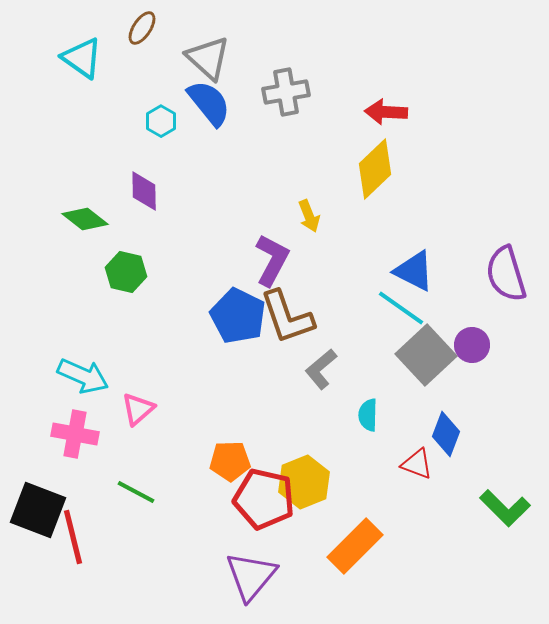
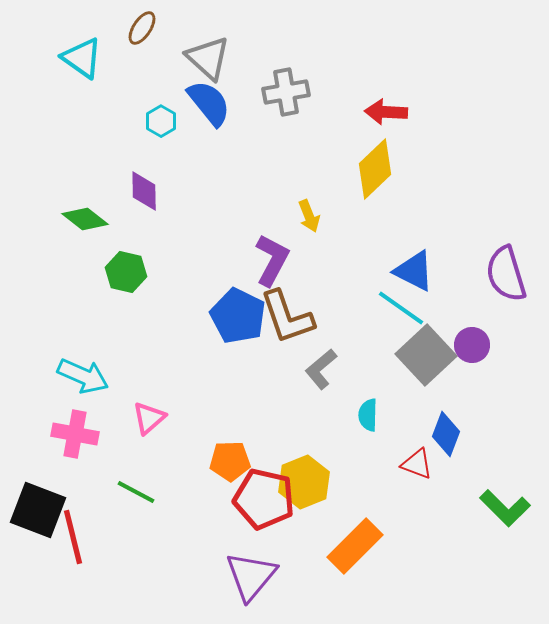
pink triangle: moved 11 px right, 9 px down
